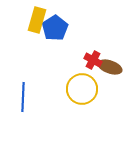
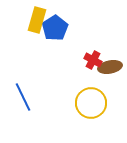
brown ellipse: rotated 30 degrees counterclockwise
yellow circle: moved 9 px right, 14 px down
blue line: rotated 28 degrees counterclockwise
